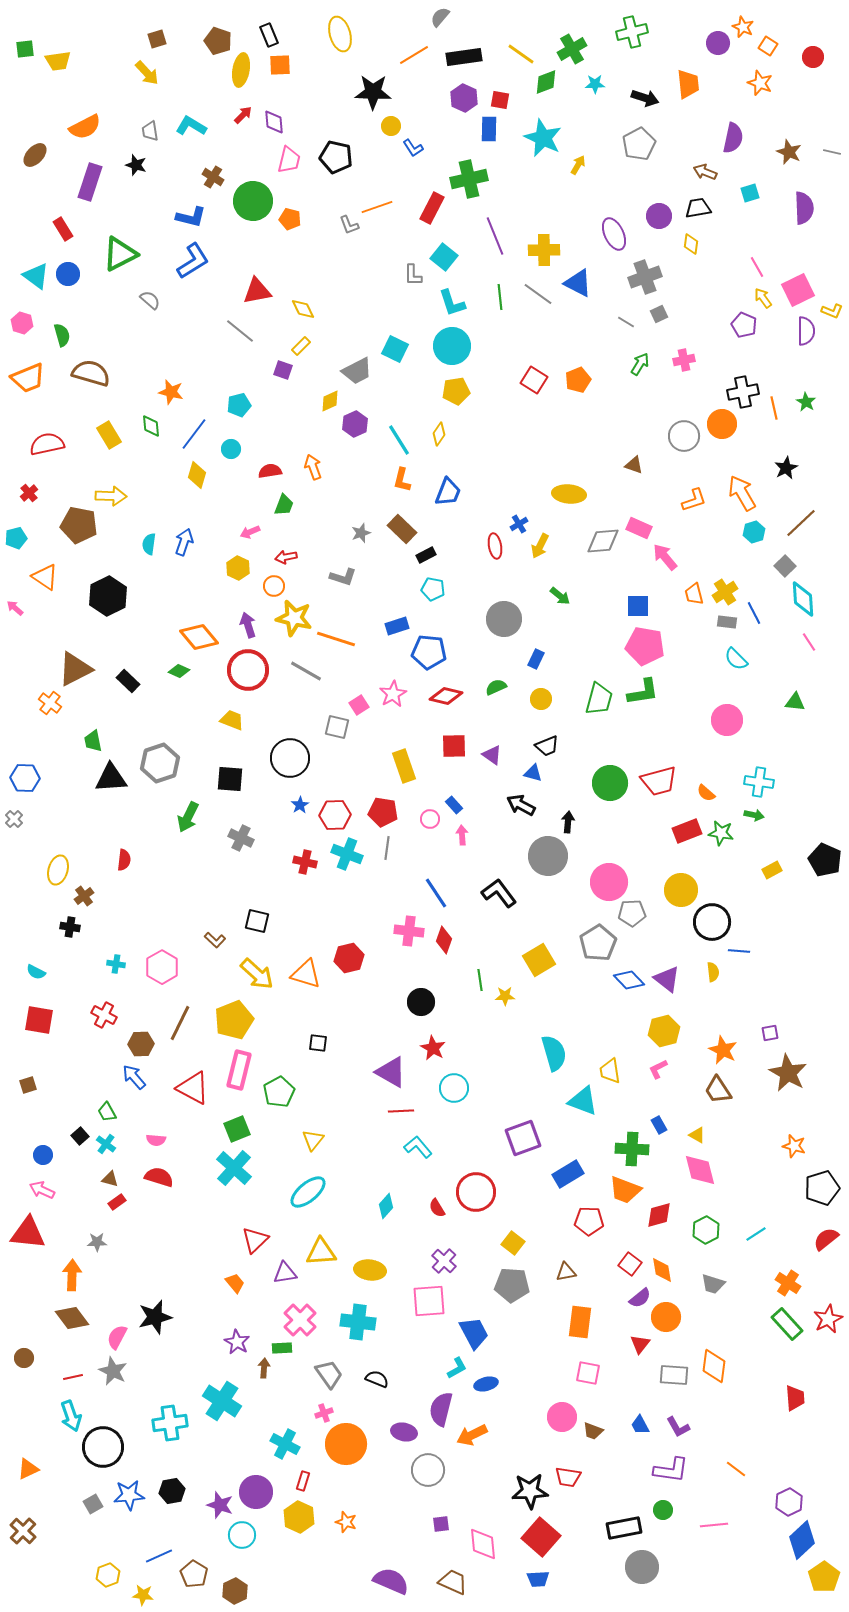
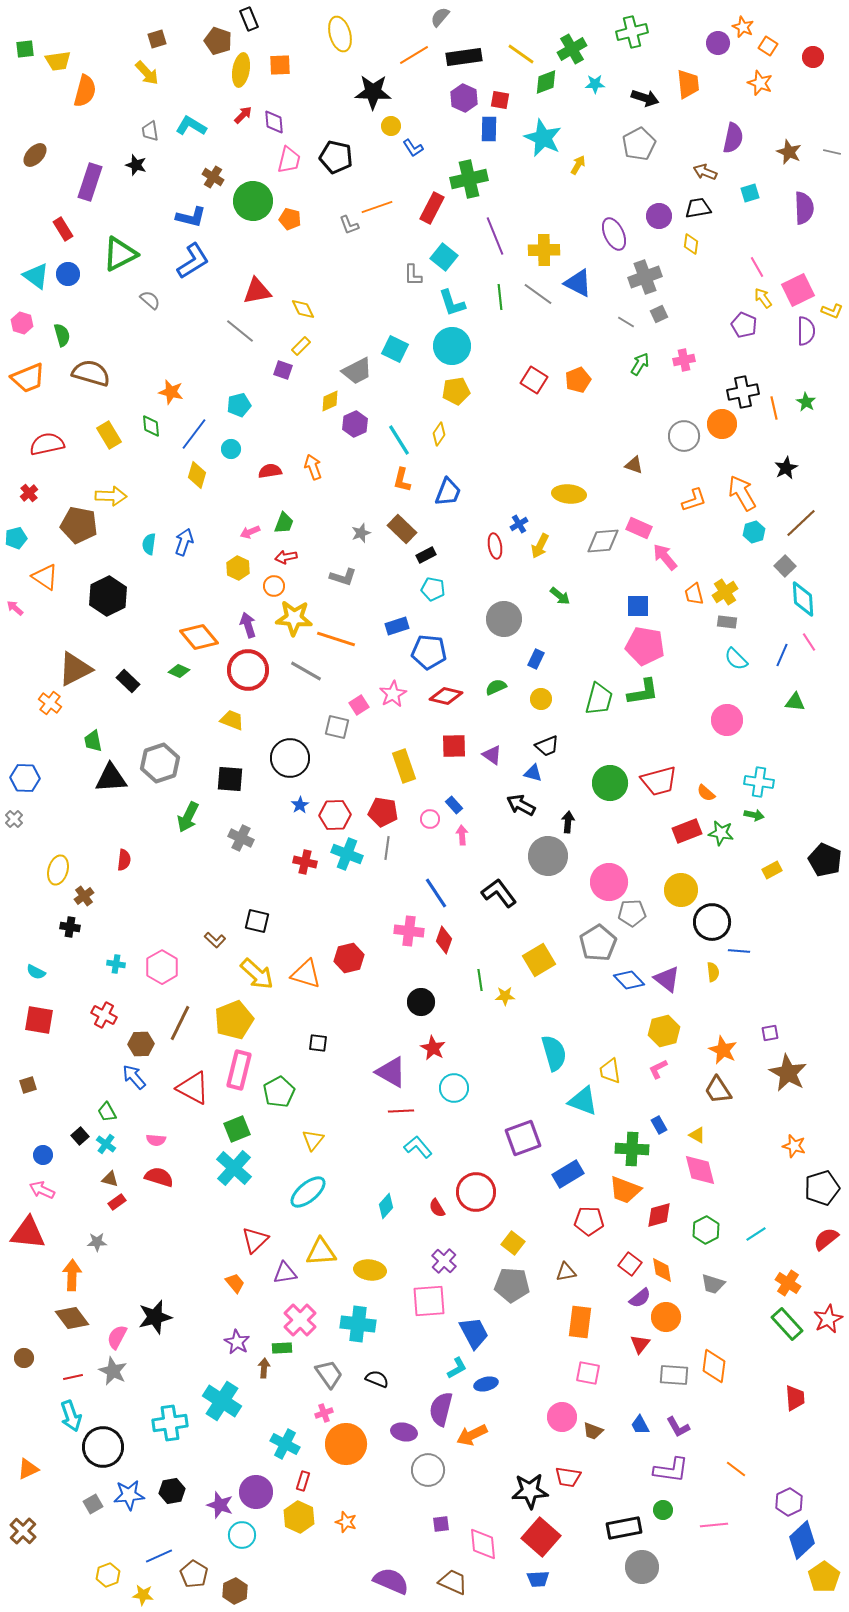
black rectangle at (269, 35): moved 20 px left, 16 px up
orange semicircle at (85, 127): moved 36 px up; rotated 48 degrees counterclockwise
green trapezoid at (284, 505): moved 18 px down
blue line at (754, 613): moved 28 px right, 42 px down; rotated 50 degrees clockwise
yellow star at (294, 618): rotated 9 degrees counterclockwise
cyan cross at (358, 1322): moved 2 px down
